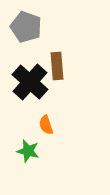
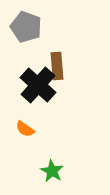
black cross: moved 8 px right, 3 px down
orange semicircle: moved 21 px left, 4 px down; rotated 36 degrees counterclockwise
green star: moved 24 px right, 20 px down; rotated 15 degrees clockwise
